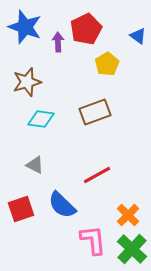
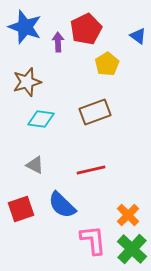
red line: moved 6 px left, 5 px up; rotated 16 degrees clockwise
